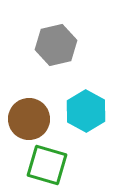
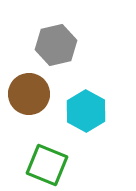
brown circle: moved 25 px up
green square: rotated 6 degrees clockwise
